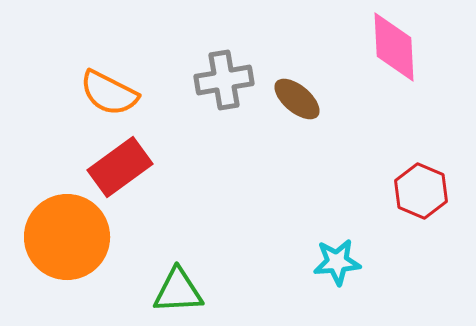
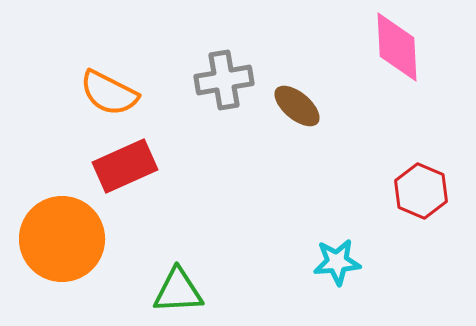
pink diamond: moved 3 px right
brown ellipse: moved 7 px down
red rectangle: moved 5 px right, 1 px up; rotated 12 degrees clockwise
orange circle: moved 5 px left, 2 px down
